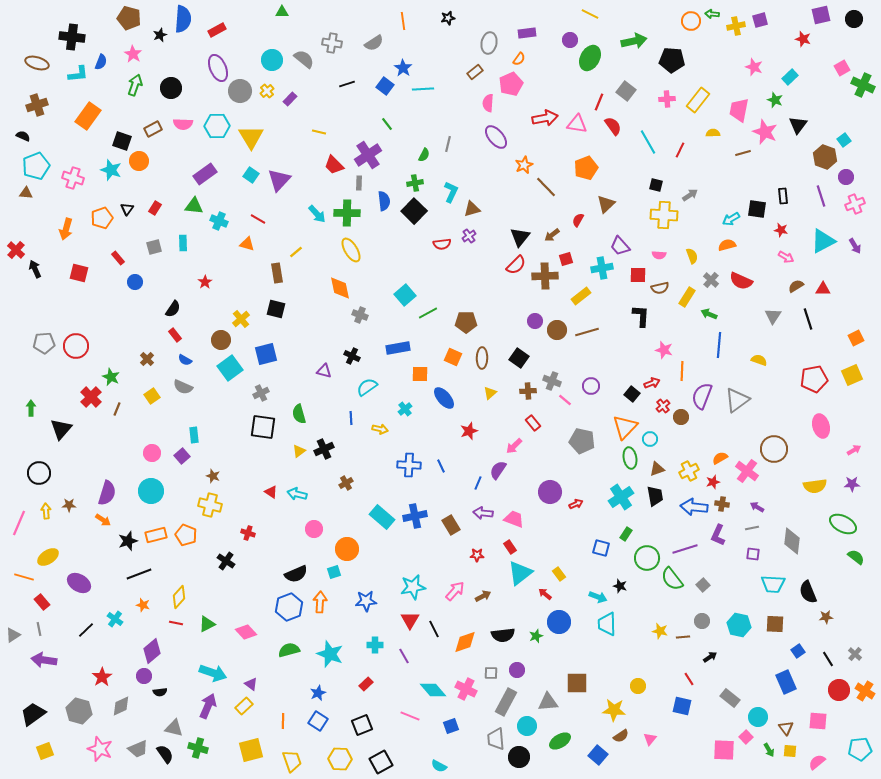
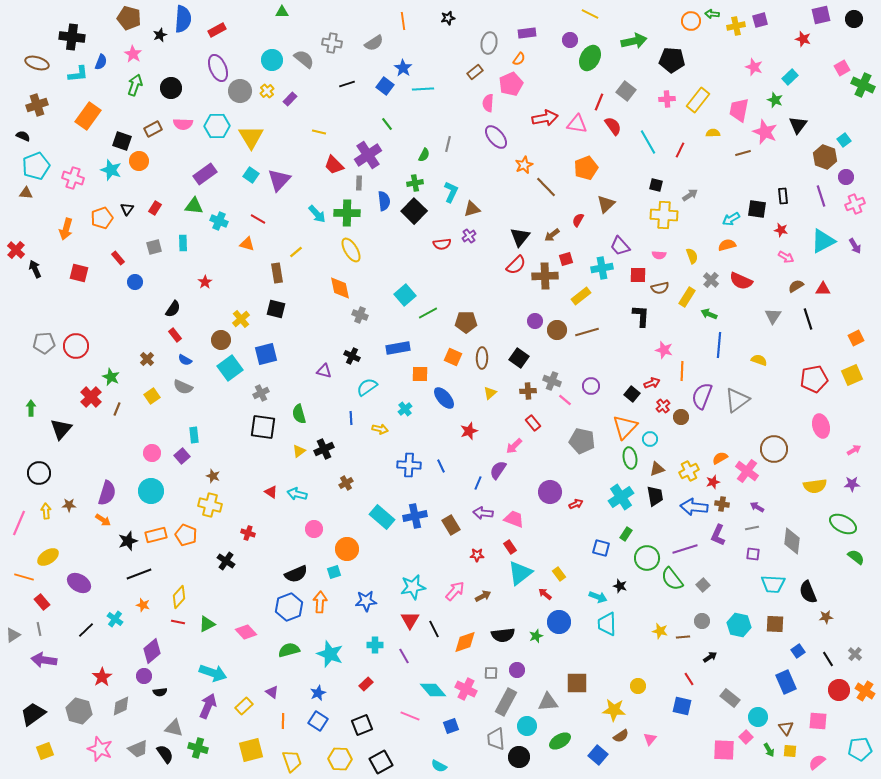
red line at (176, 623): moved 2 px right, 1 px up
purple triangle at (251, 684): moved 21 px right, 8 px down
